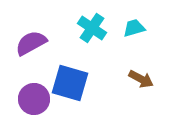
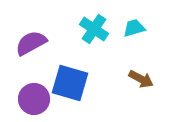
cyan cross: moved 2 px right, 1 px down
